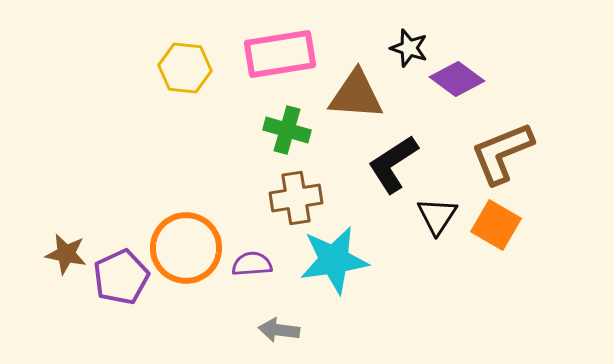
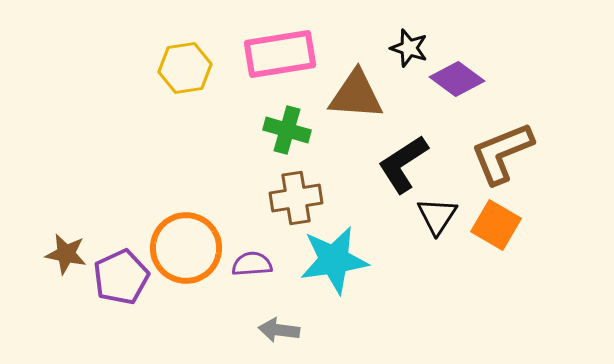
yellow hexagon: rotated 15 degrees counterclockwise
black L-shape: moved 10 px right
